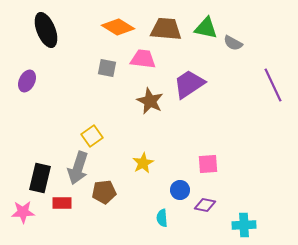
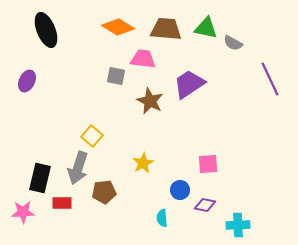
gray square: moved 9 px right, 8 px down
purple line: moved 3 px left, 6 px up
yellow square: rotated 15 degrees counterclockwise
cyan cross: moved 6 px left
